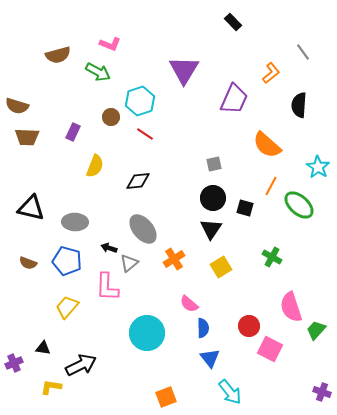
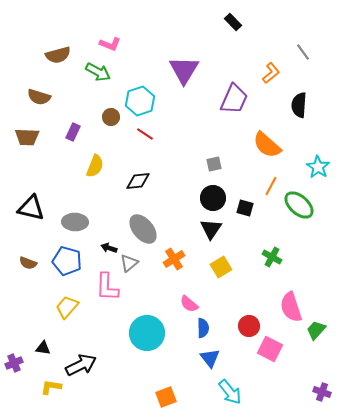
brown semicircle at (17, 106): moved 22 px right, 9 px up
